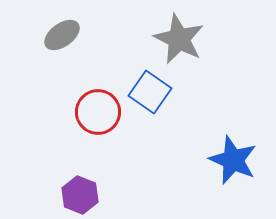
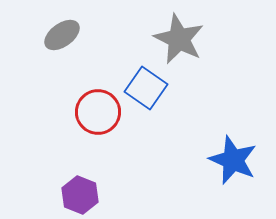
blue square: moved 4 px left, 4 px up
